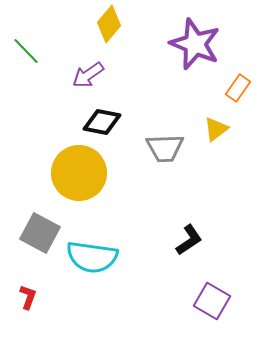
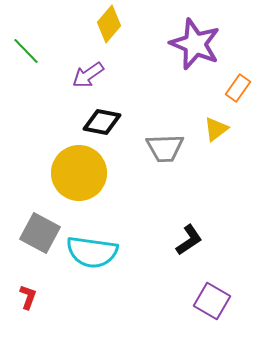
cyan semicircle: moved 5 px up
